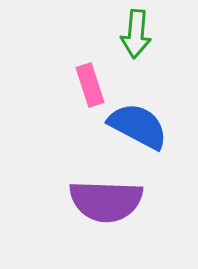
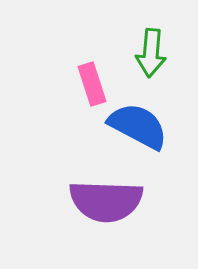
green arrow: moved 15 px right, 19 px down
pink rectangle: moved 2 px right, 1 px up
